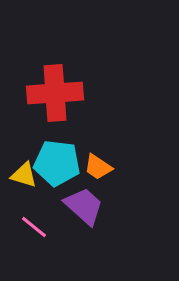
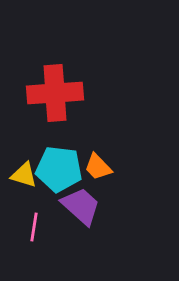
cyan pentagon: moved 2 px right, 6 px down
orange trapezoid: rotated 12 degrees clockwise
purple trapezoid: moved 3 px left
pink line: rotated 60 degrees clockwise
